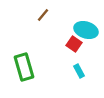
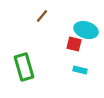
brown line: moved 1 px left, 1 px down
red square: rotated 21 degrees counterclockwise
cyan rectangle: moved 1 px right, 1 px up; rotated 48 degrees counterclockwise
